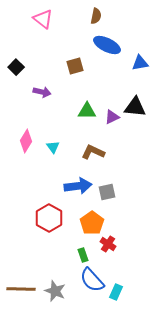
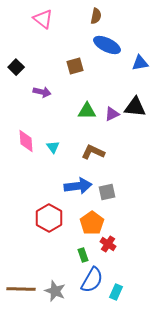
purple triangle: moved 3 px up
pink diamond: rotated 35 degrees counterclockwise
blue semicircle: rotated 108 degrees counterclockwise
